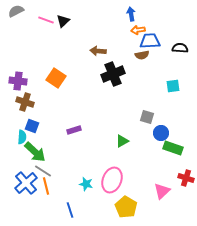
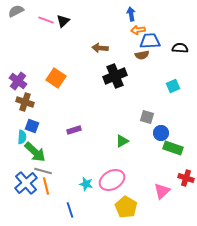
brown arrow: moved 2 px right, 3 px up
black cross: moved 2 px right, 2 px down
purple cross: rotated 30 degrees clockwise
cyan square: rotated 16 degrees counterclockwise
gray line: rotated 18 degrees counterclockwise
pink ellipse: rotated 40 degrees clockwise
